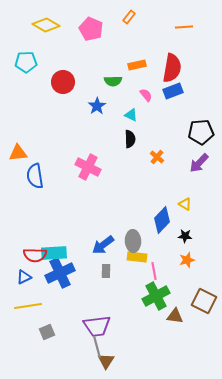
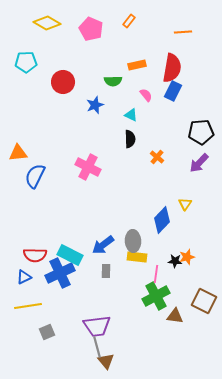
orange rectangle at (129, 17): moved 4 px down
yellow diamond at (46, 25): moved 1 px right, 2 px up
orange line at (184, 27): moved 1 px left, 5 px down
blue rectangle at (173, 91): rotated 42 degrees counterclockwise
blue star at (97, 106): moved 2 px left, 1 px up; rotated 12 degrees clockwise
blue semicircle at (35, 176): rotated 35 degrees clockwise
yellow triangle at (185, 204): rotated 32 degrees clockwise
black star at (185, 236): moved 10 px left, 25 px down
cyan rectangle at (54, 253): moved 16 px right, 2 px down; rotated 30 degrees clockwise
orange star at (187, 260): moved 3 px up
pink line at (154, 271): moved 2 px right, 3 px down; rotated 18 degrees clockwise
brown triangle at (106, 361): rotated 12 degrees counterclockwise
